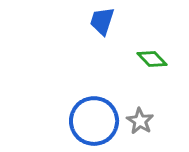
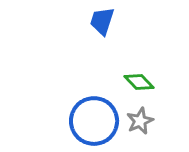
green diamond: moved 13 px left, 23 px down
gray star: rotated 16 degrees clockwise
